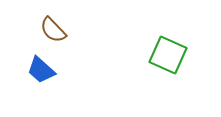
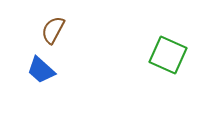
brown semicircle: rotated 72 degrees clockwise
